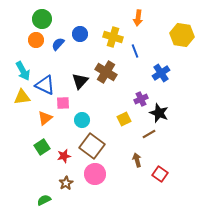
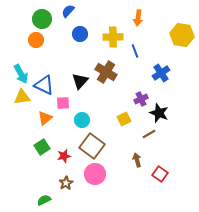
yellow cross: rotated 18 degrees counterclockwise
blue semicircle: moved 10 px right, 33 px up
cyan arrow: moved 2 px left, 3 px down
blue triangle: moved 1 px left
